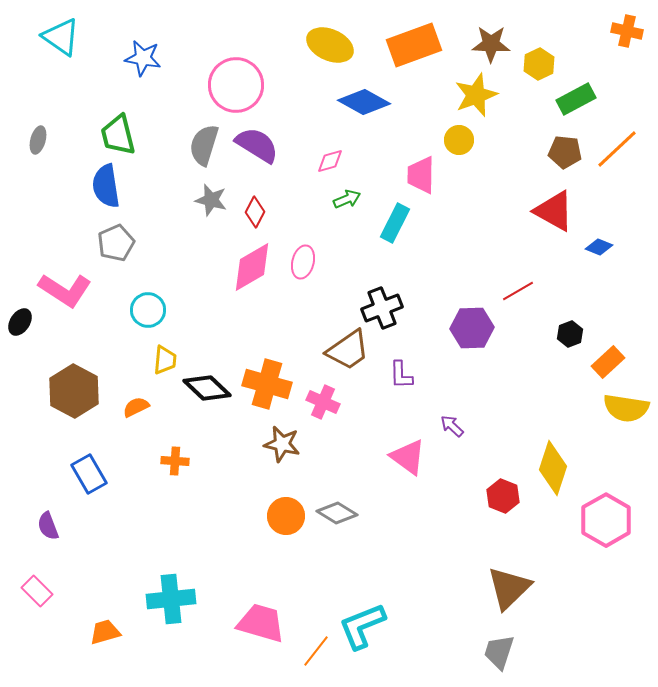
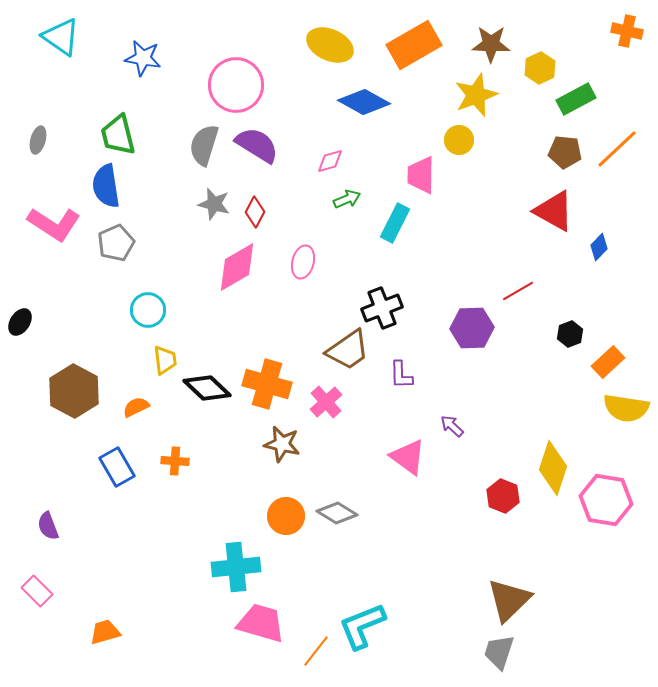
orange rectangle at (414, 45): rotated 10 degrees counterclockwise
yellow hexagon at (539, 64): moved 1 px right, 4 px down
gray star at (211, 200): moved 3 px right, 4 px down
blue diamond at (599, 247): rotated 68 degrees counterclockwise
pink diamond at (252, 267): moved 15 px left
pink L-shape at (65, 290): moved 11 px left, 66 px up
yellow trapezoid at (165, 360): rotated 12 degrees counterclockwise
pink cross at (323, 402): moved 3 px right; rotated 24 degrees clockwise
blue rectangle at (89, 474): moved 28 px right, 7 px up
pink hexagon at (606, 520): moved 20 px up; rotated 21 degrees counterclockwise
brown triangle at (509, 588): moved 12 px down
cyan cross at (171, 599): moved 65 px right, 32 px up
